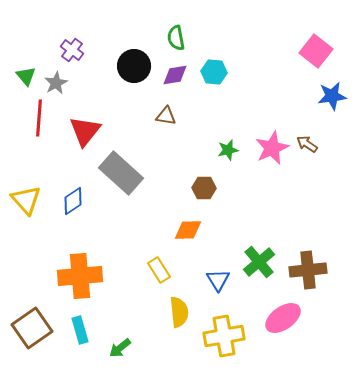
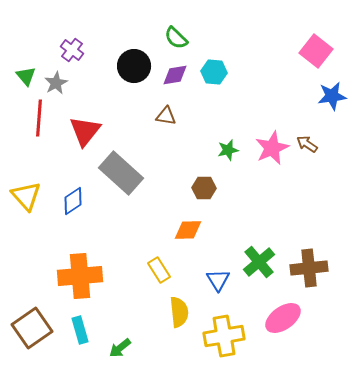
green semicircle: rotated 35 degrees counterclockwise
yellow triangle: moved 4 px up
brown cross: moved 1 px right, 2 px up
